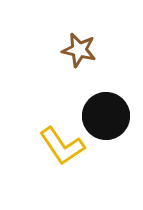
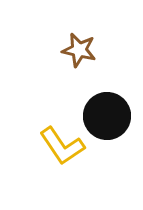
black circle: moved 1 px right
